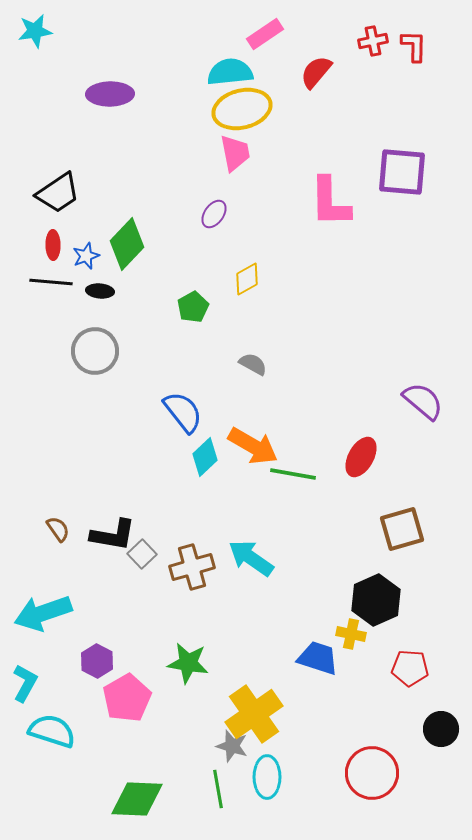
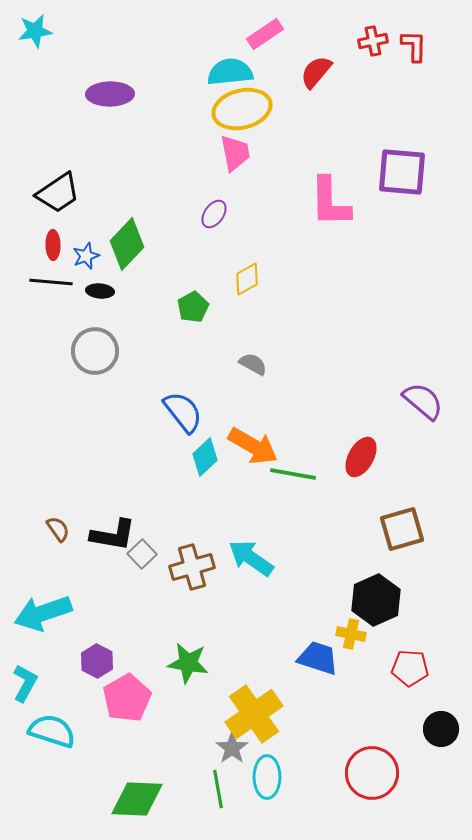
gray star at (232, 746): moved 2 px down; rotated 20 degrees clockwise
